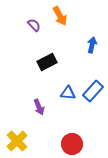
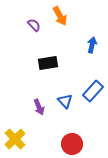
black rectangle: moved 1 px right, 1 px down; rotated 18 degrees clockwise
blue triangle: moved 3 px left, 8 px down; rotated 42 degrees clockwise
yellow cross: moved 2 px left, 2 px up
